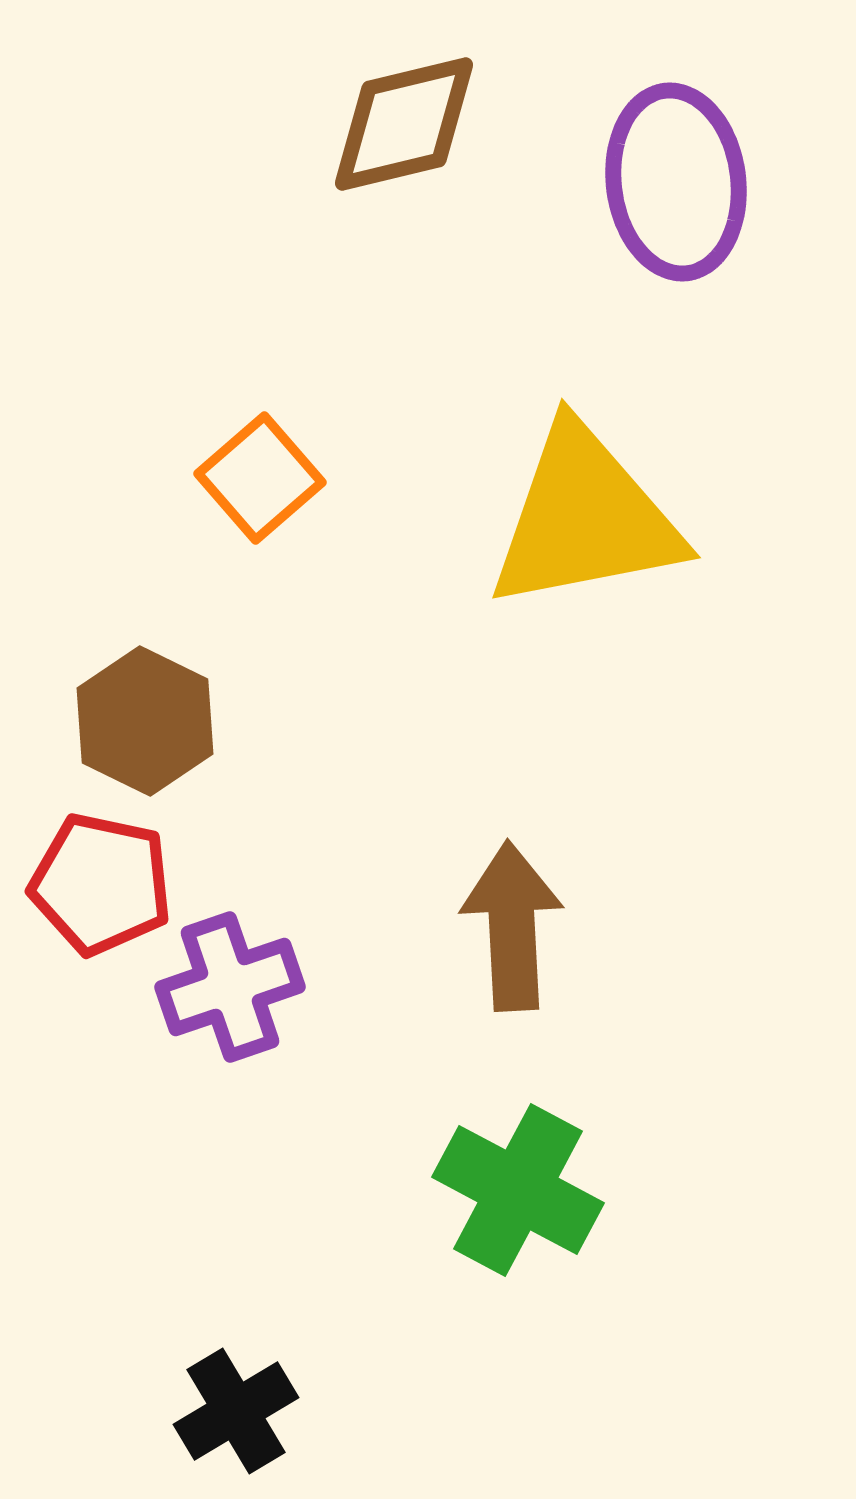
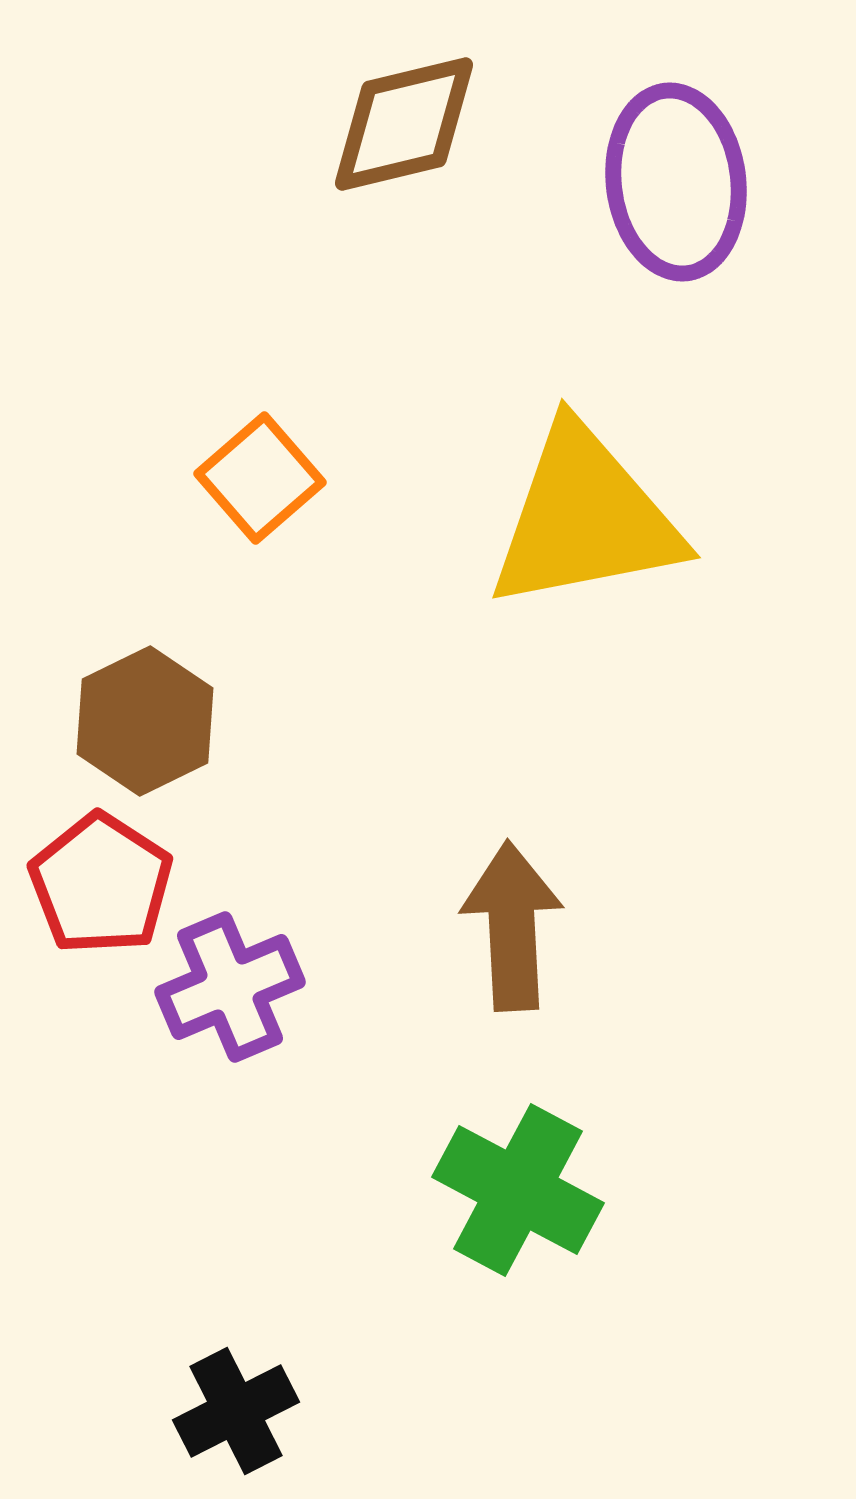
brown hexagon: rotated 8 degrees clockwise
red pentagon: rotated 21 degrees clockwise
purple cross: rotated 4 degrees counterclockwise
black cross: rotated 4 degrees clockwise
